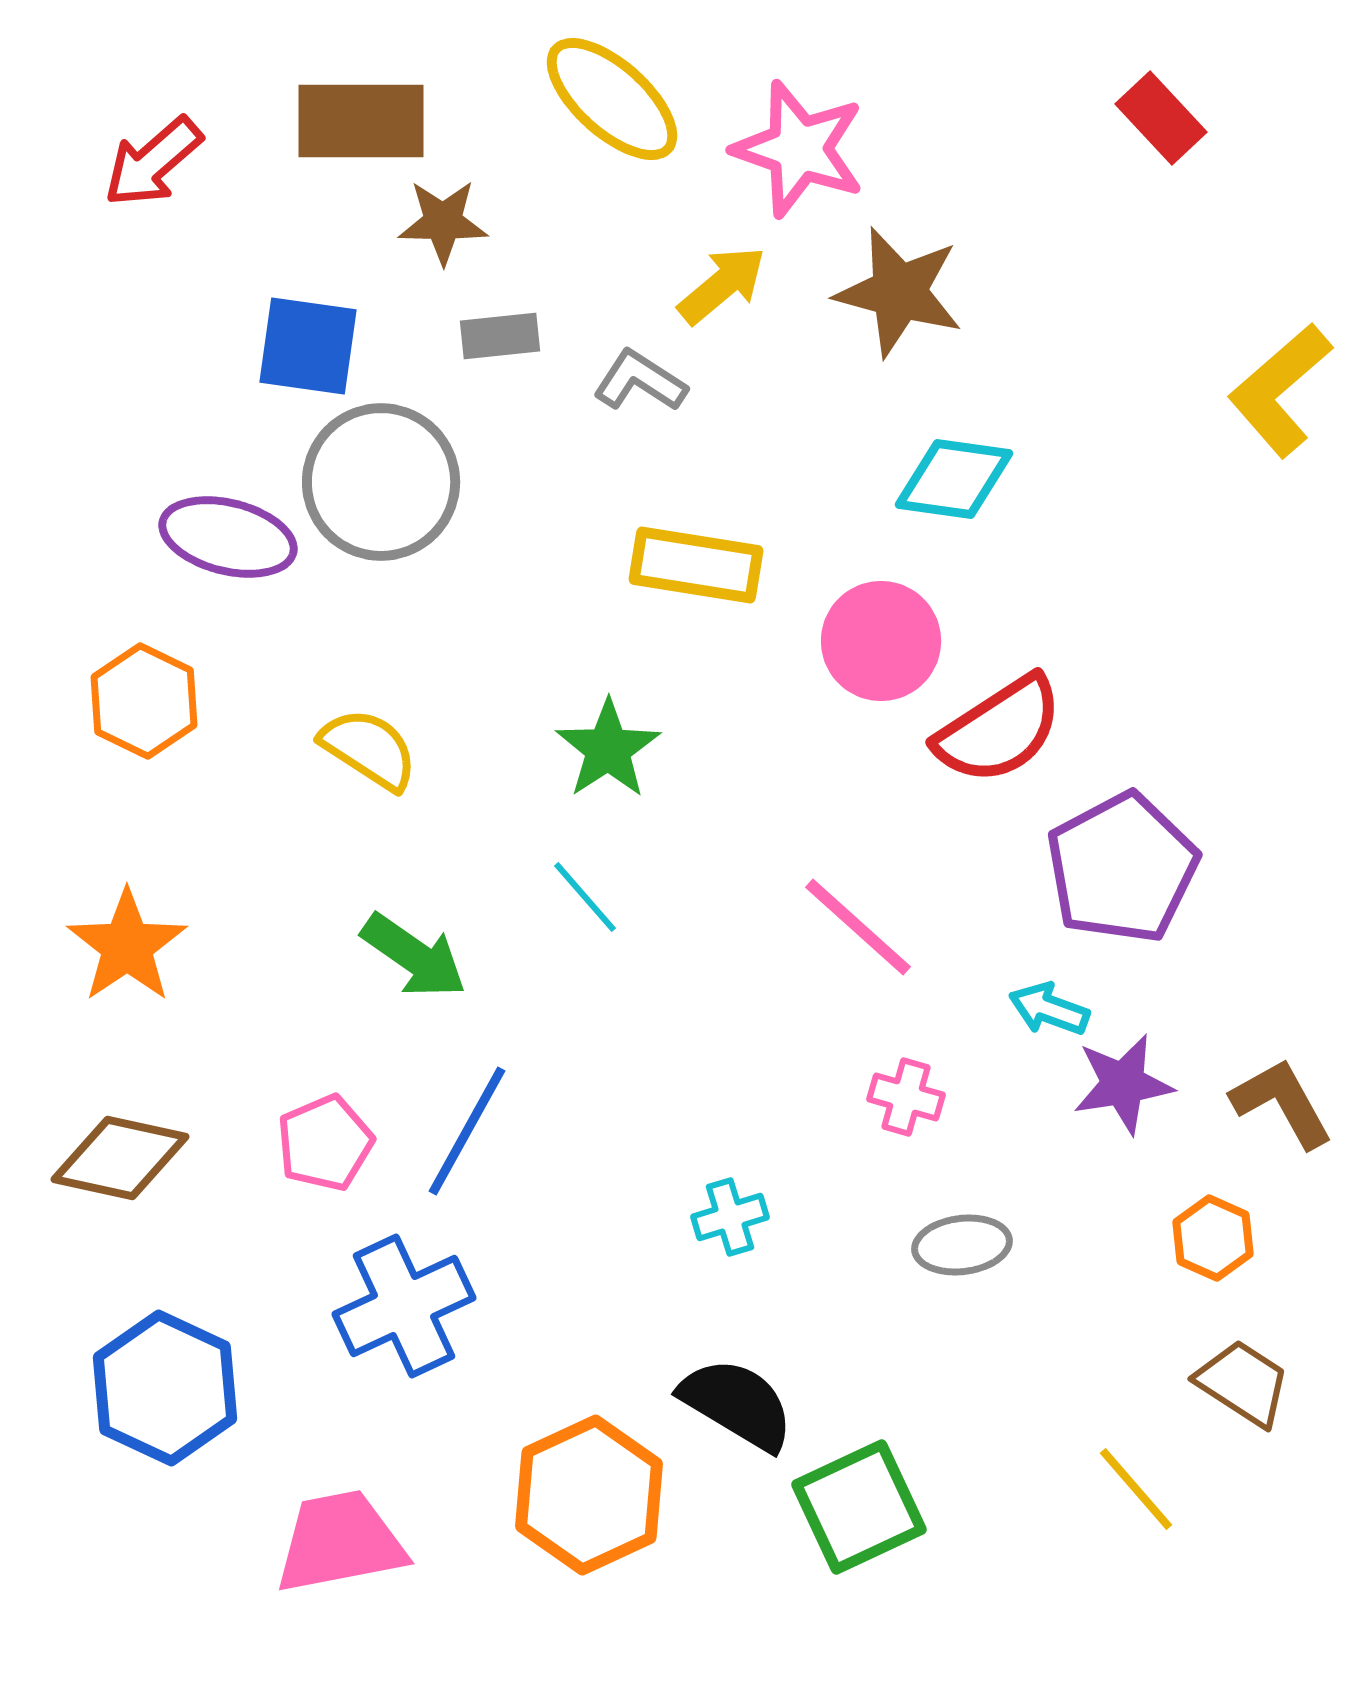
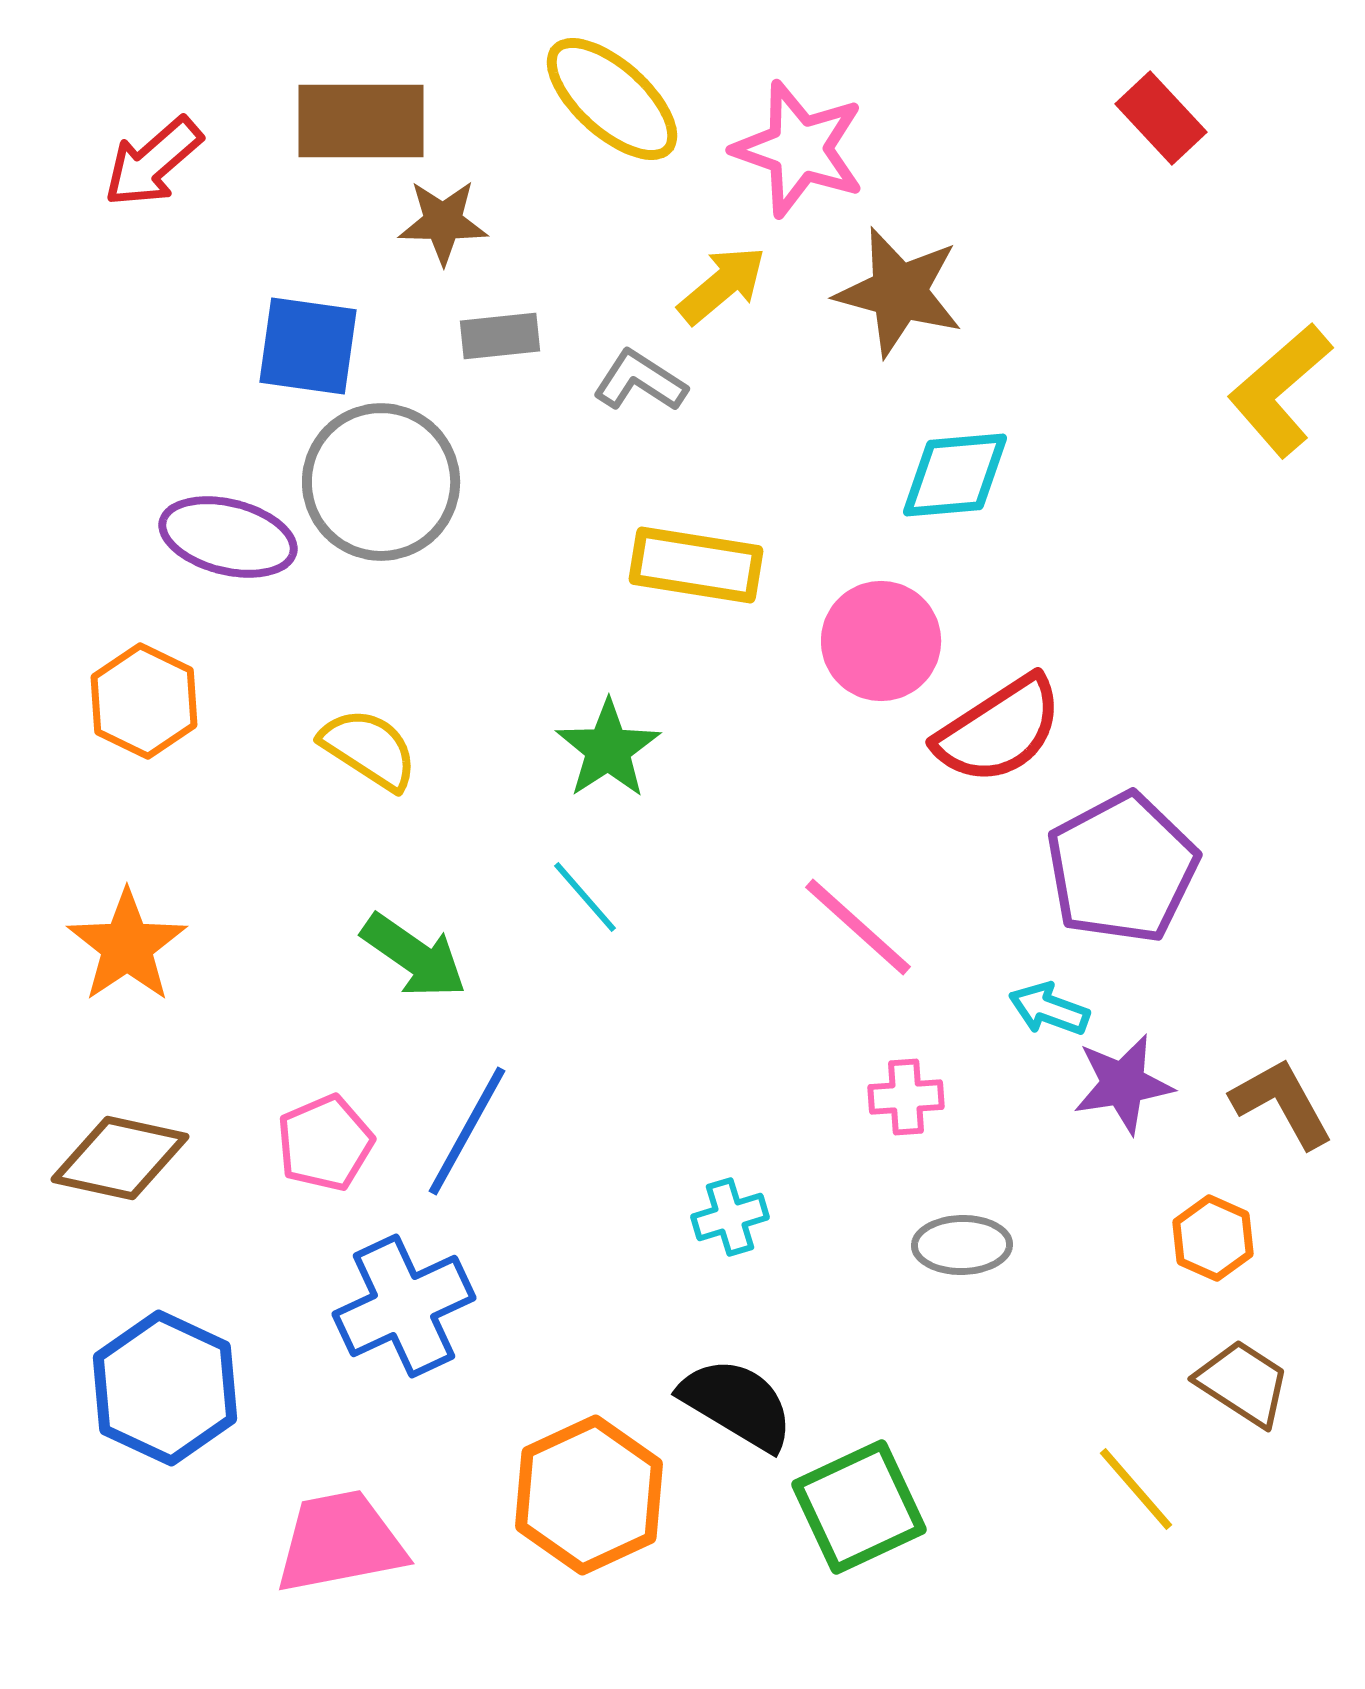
cyan diamond at (954, 479): moved 1 px right, 4 px up; rotated 13 degrees counterclockwise
pink cross at (906, 1097): rotated 20 degrees counterclockwise
gray ellipse at (962, 1245): rotated 6 degrees clockwise
